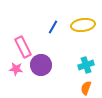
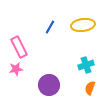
blue line: moved 3 px left
pink rectangle: moved 4 px left
purple circle: moved 8 px right, 20 px down
pink star: rotated 16 degrees counterclockwise
orange semicircle: moved 4 px right
